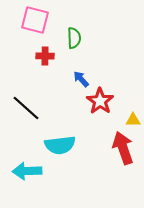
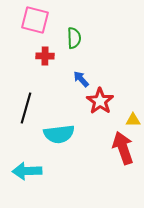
black line: rotated 64 degrees clockwise
cyan semicircle: moved 1 px left, 11 px up
